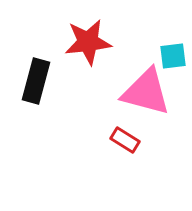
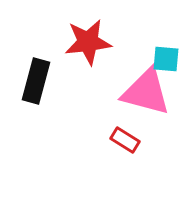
cyan square: moved 7 px left, 3 px down; rotated 12 degrees clockwise
